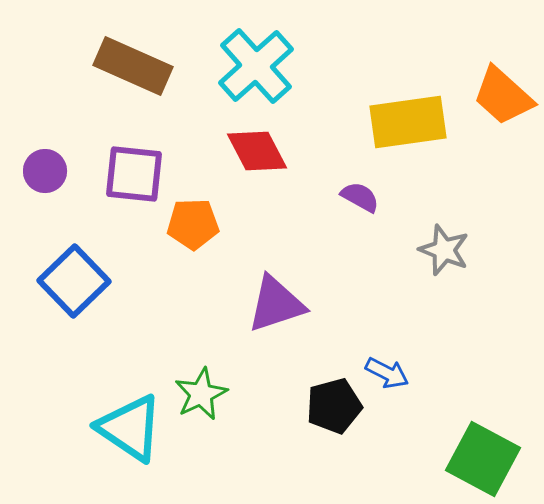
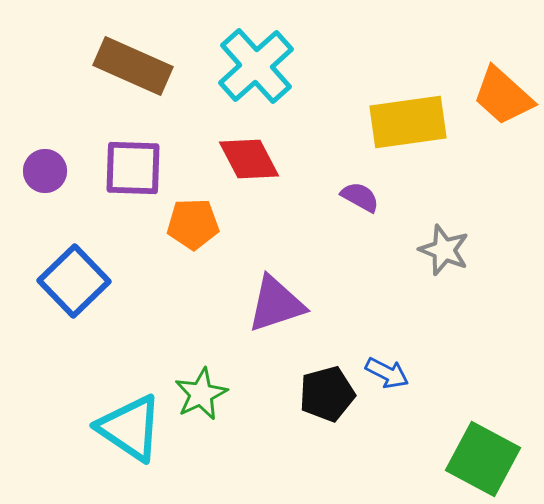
red diamond: moved 8 px left, 8 px down
purple square: moved 1 px left, 6 px up; rotated 4 degrees counterclockwise
black pentagon: moved 7 px left, 12 px up
